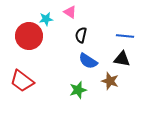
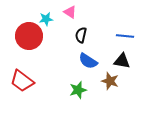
black triangle: moved 2 px down
